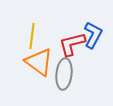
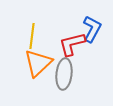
blue L-shape: moved 1 px left, 6 px up
orange triangle: moved 1 px left, 1 px down; rotated 40 degrees clockwise
